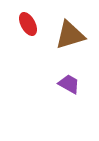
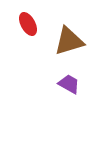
brown triangle: moved 1 px left, 6 px down
